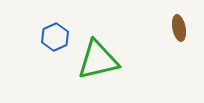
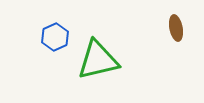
brown ellipse: moved 3 px left
